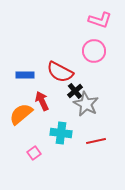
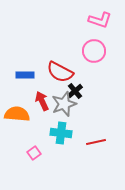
gray star: moved 22 px left; rotated 25 degrees clockwise
orange semicircle: moved 4 px left; rotated 45 degrees clockwise
red line: moved 1 px down
